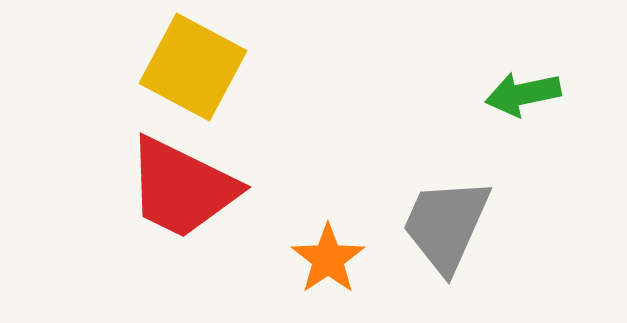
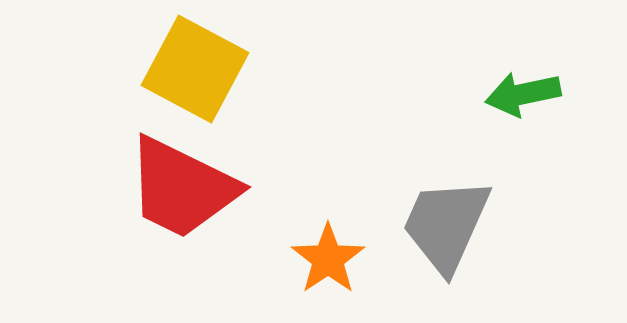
yellow square: moved 2 px right, 2 px down
